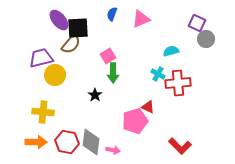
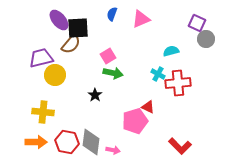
green arrow: rotated 78 degrees counterclockwise
